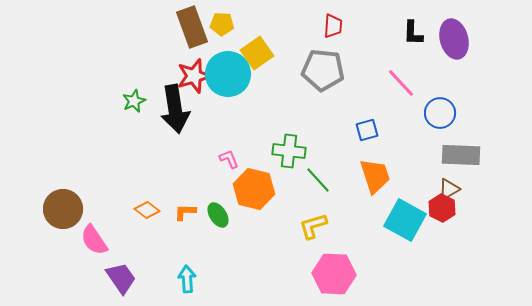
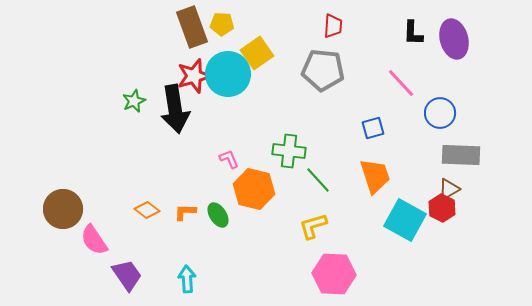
blue square: moved 6 px right, 2 px up
purple trapezoid: moved 6 px right, 3 px up
